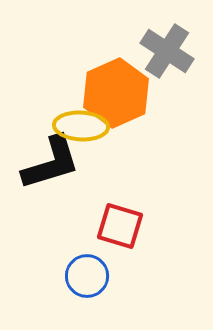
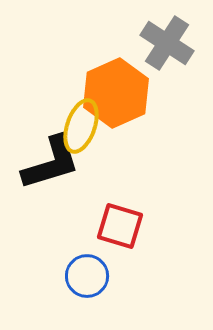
gray cross: moved 8 px up
yellow ellipse: rotated 74 degrees counterclockwise
